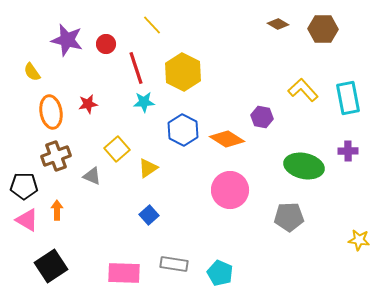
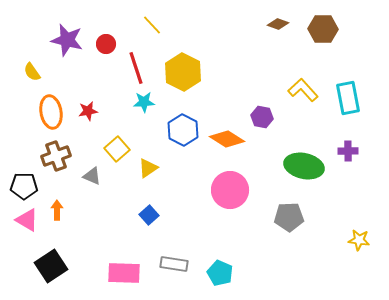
brown diamond: rotated 10 degrees counterclockwise
red star: moved 7 px down
